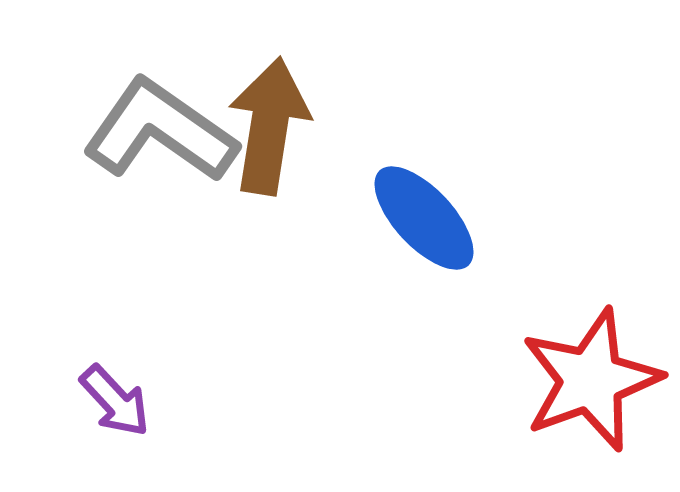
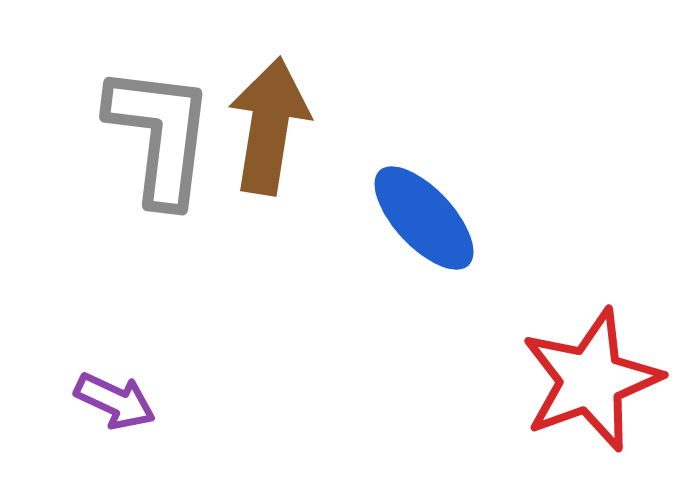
gray L-shape: moved 4 px down; rotated 62 degrees clockwise
purple arrow: rotated 22 degrees counterclockwise
